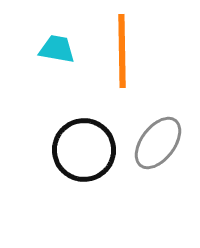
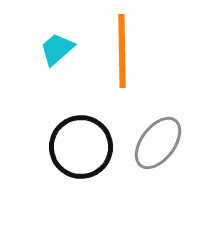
cyan trapezoid: rotated 51 degrees counterclockwise
black circle: moved 3 px left, 3 px up
